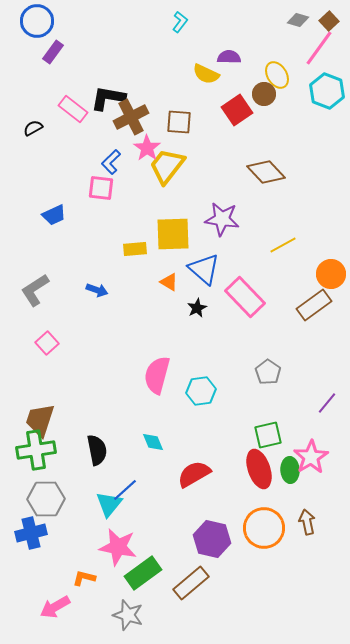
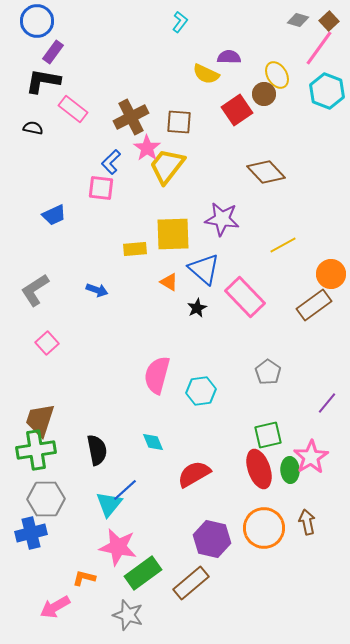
black L-shape at (108, 98): moved 65 px left, 17 px up
black semicircle at (33, 128): rotated 42 degrees clockwise
